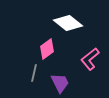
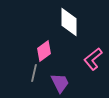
white diamond: moved 1 px right, 1 px up; rotated 52 degrees clockwise
pink diamond: moved 3 px left, 2 px down
pink L-shape: moved 3 px right
